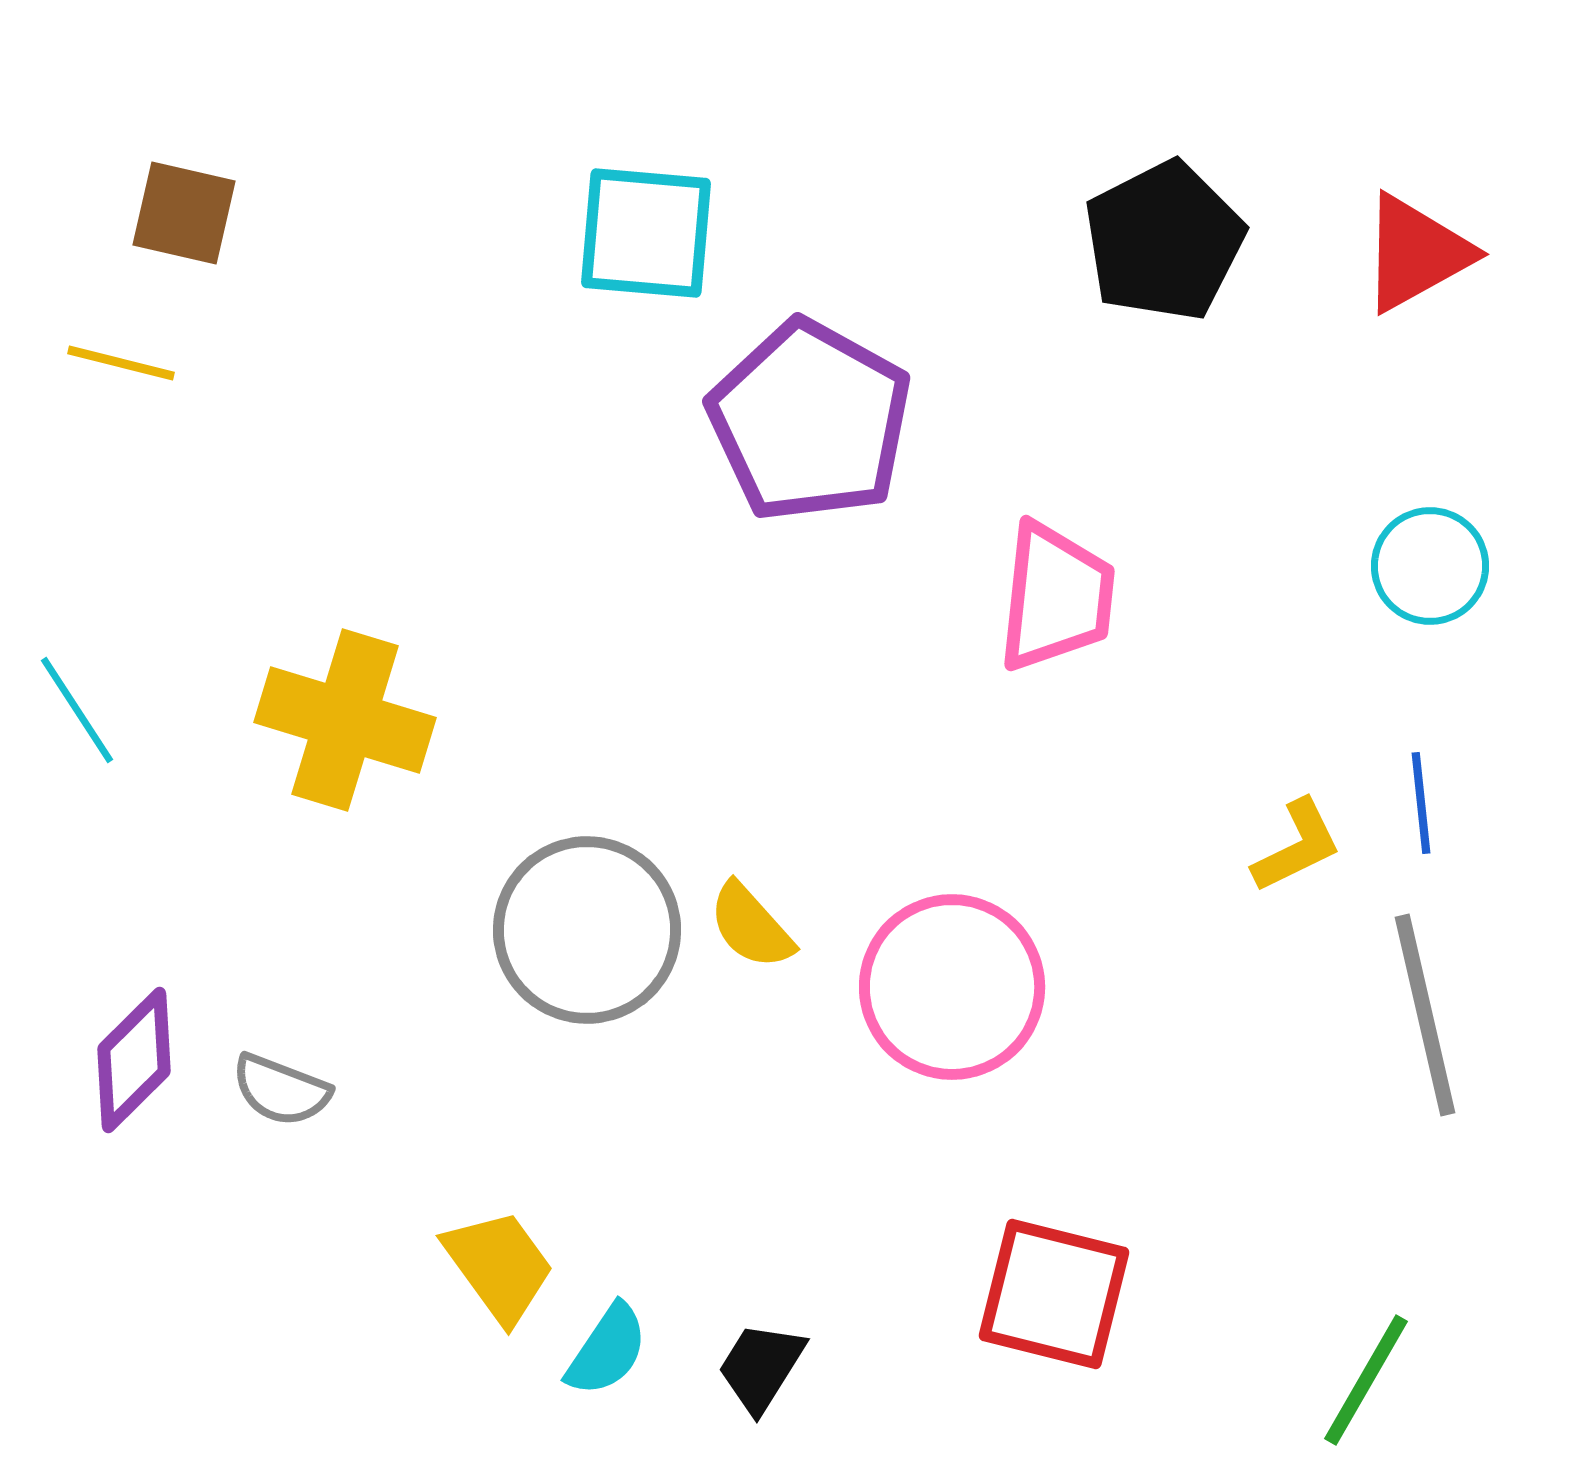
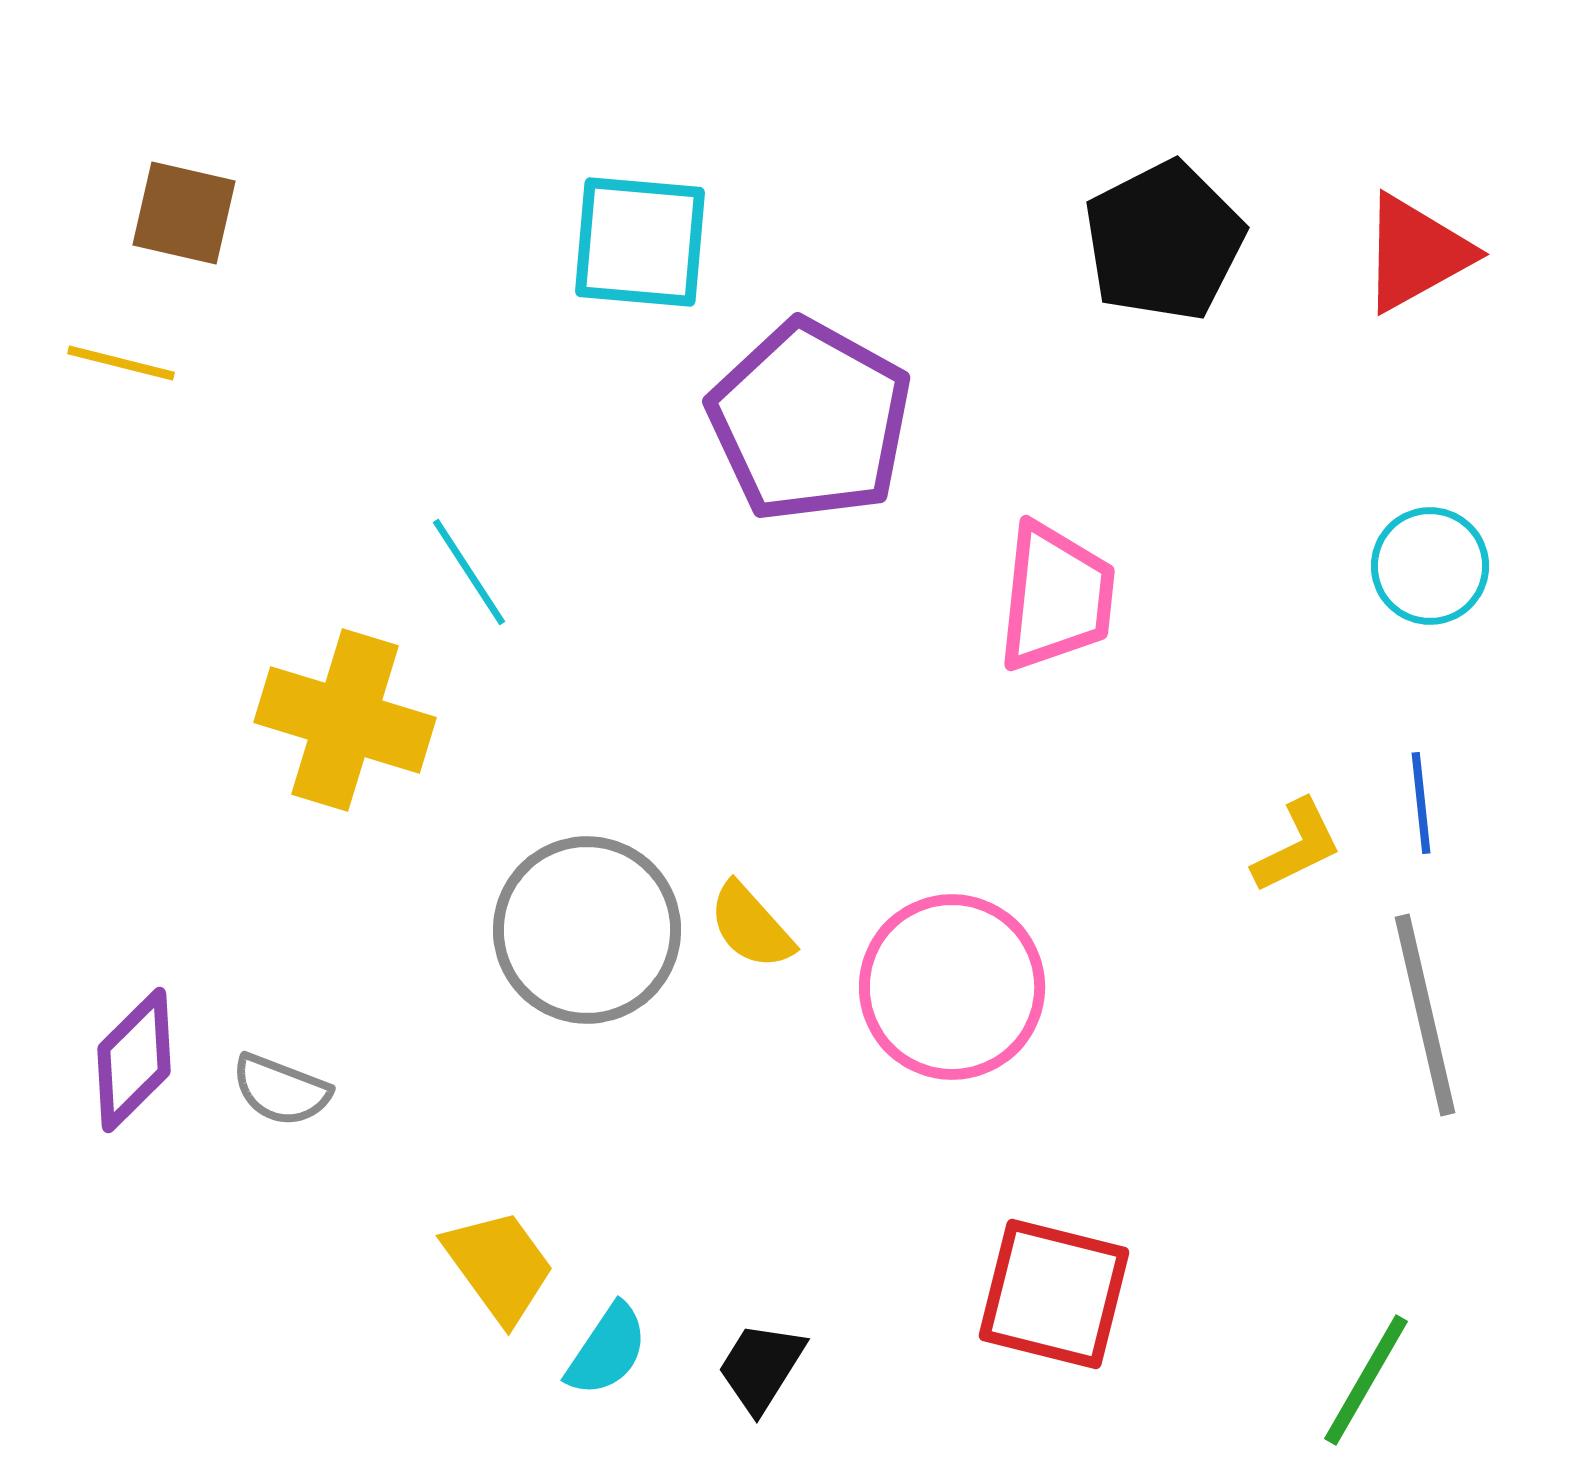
cyan square: moved 6 px left, 9 px down
cyan line: moved 392 px right, 138 px up
